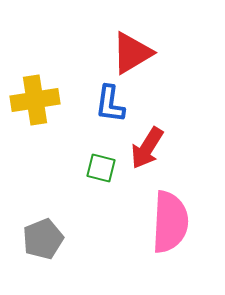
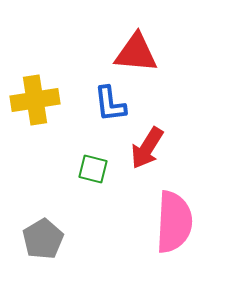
red triangle: moved 4 px right; rotated 36 degrees clockwise
blue L-shape: rotated 15 degrees counterclockwise
green square: moved 8 px left, 1 px down
pink semicircle: moved 4 px right
gray pentagon: rotated 9 degrees counterclockwise
